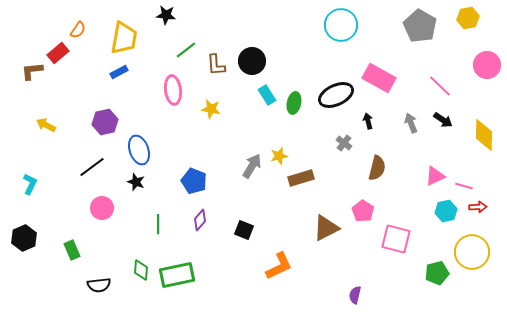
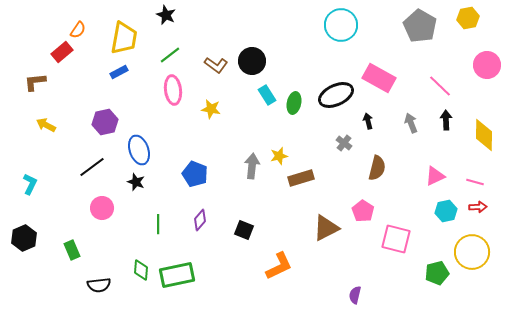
black star at (166, 15): rotated 18 degrees clockwise
green line at (186, 50): moved 16 px left, 5 px down
red rectangle at (58, 53): moved 4 px right, 1 px up
brown L-shape at (216, 65): rotated 50 degrees counterclockwise
brown L-shape at (32, 71): moved 3 px right, 11 px down
black arrow at (443, 120): moved 3 px right; rotated 126 degrees counterclockwise
gray arrow at (252, 166): rotated 25 degrees counterclockwise
blue pentagon at (194, 181): moved 1 px right, 7 px up
pink line at (464, 186): moved 11 px right, 4 px up
